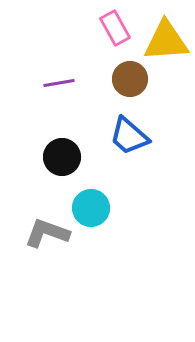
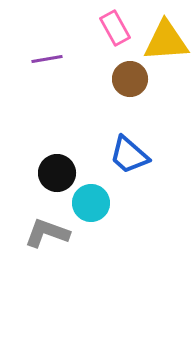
purple line: moved 12 px left, 24 px up
blue trapezoid: moved 19 px down
black circle: moved 5 px left, 16 px down
cyan circle: moved 5 px up
